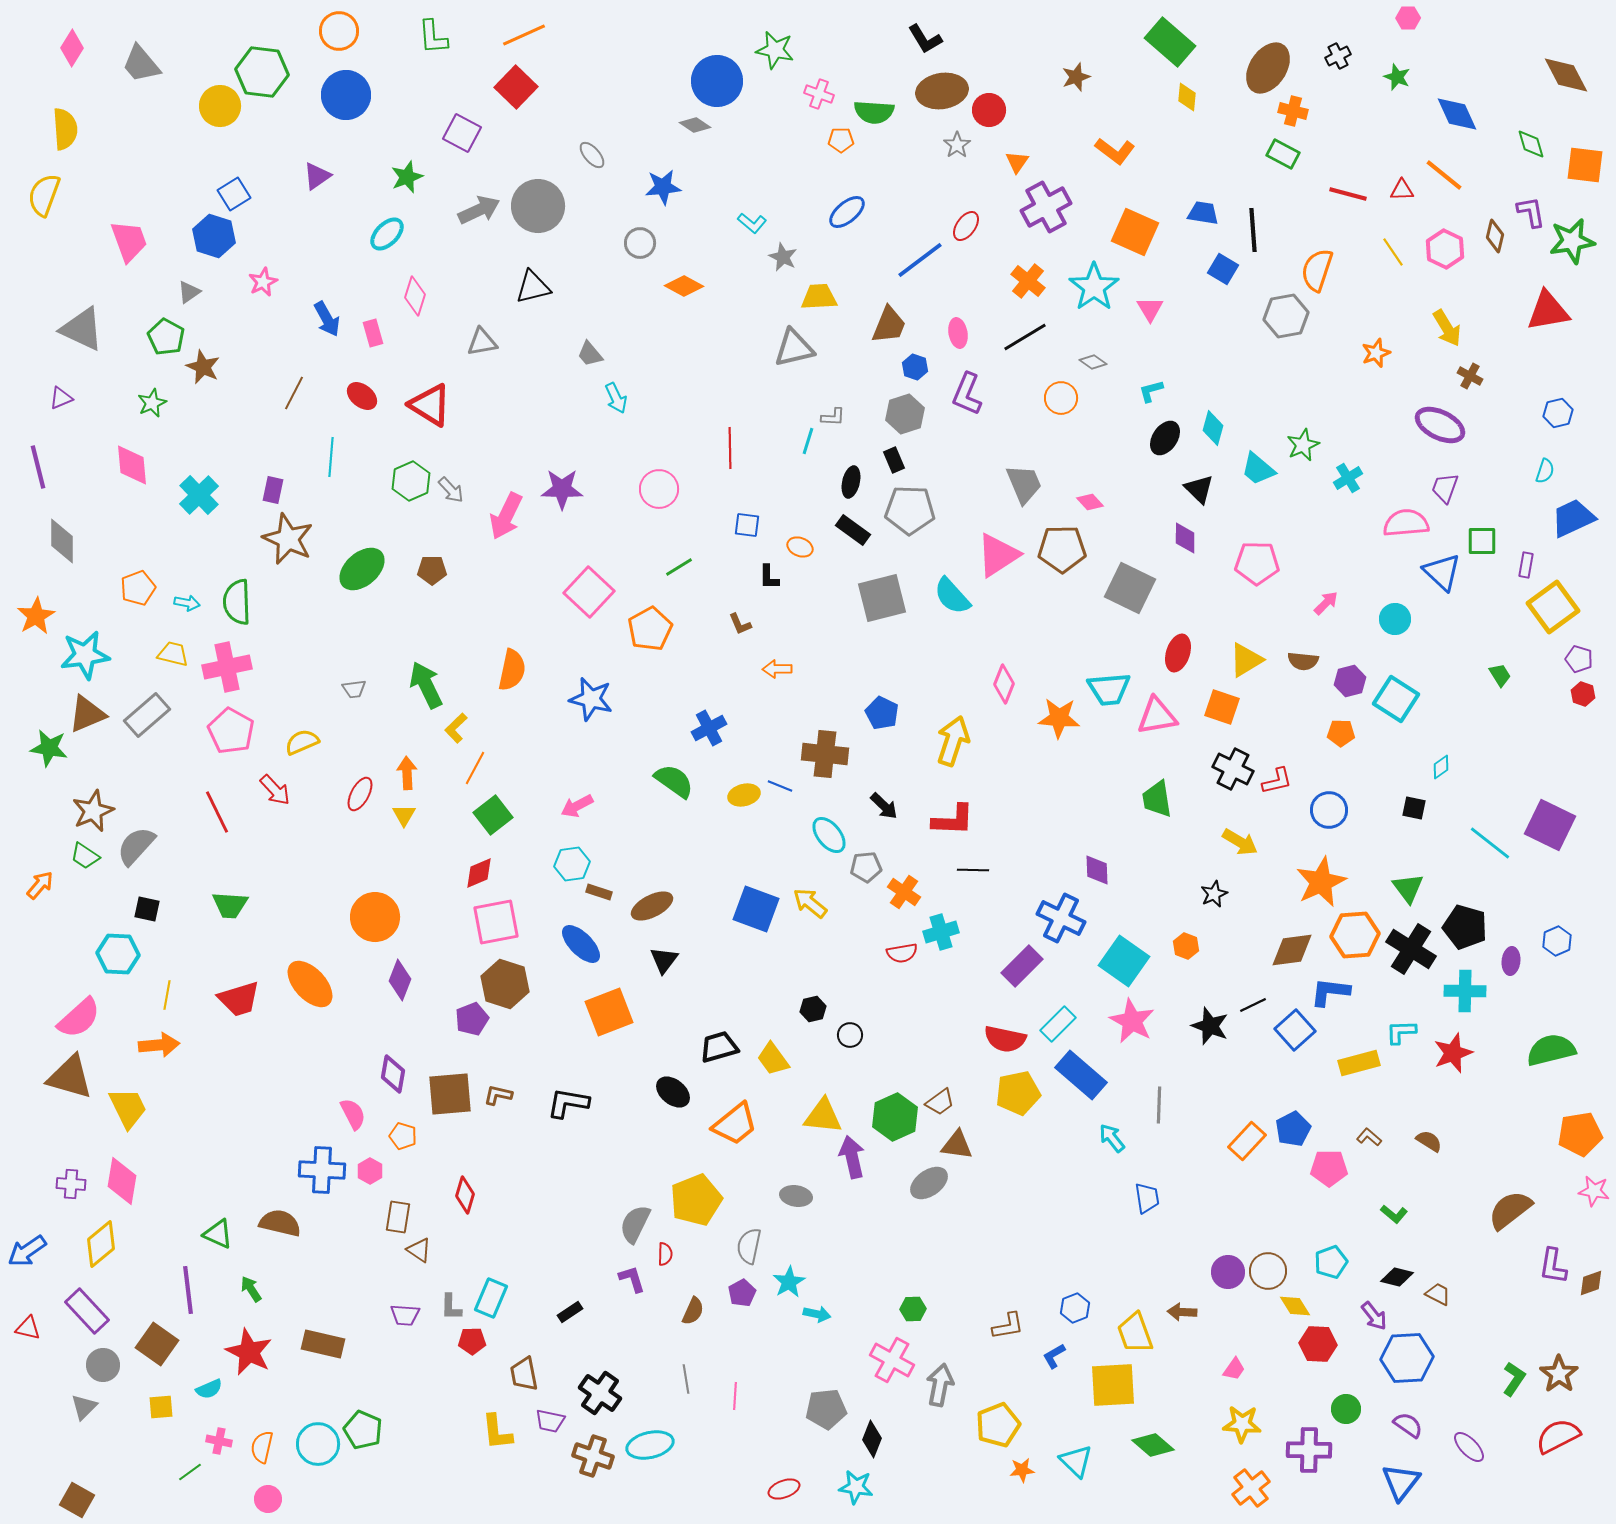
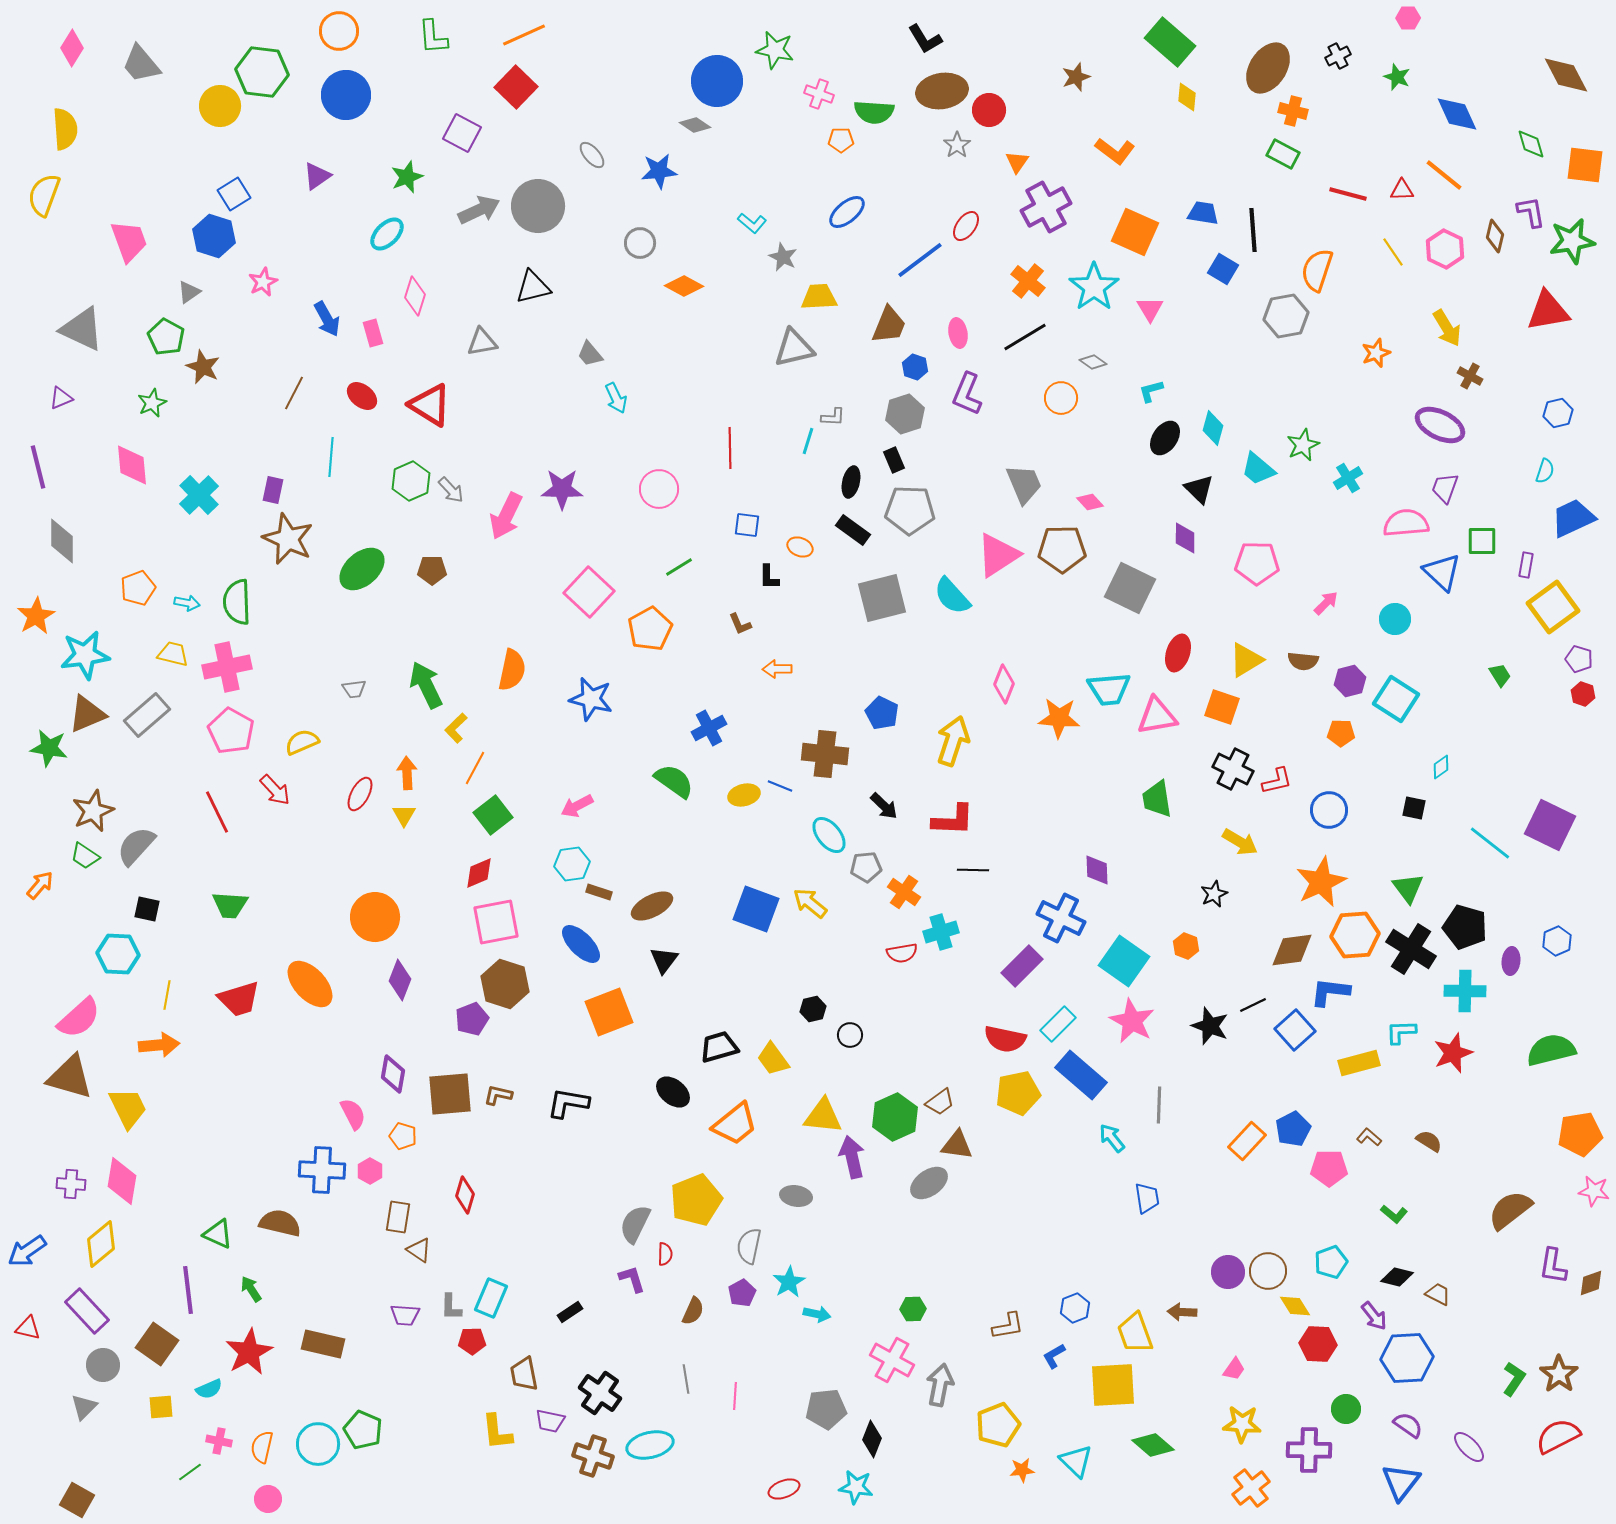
blue star at (663, 187): moved 4 px left, 16 px up
red star at (249, 1352): rotated 18 degrees clockwise
